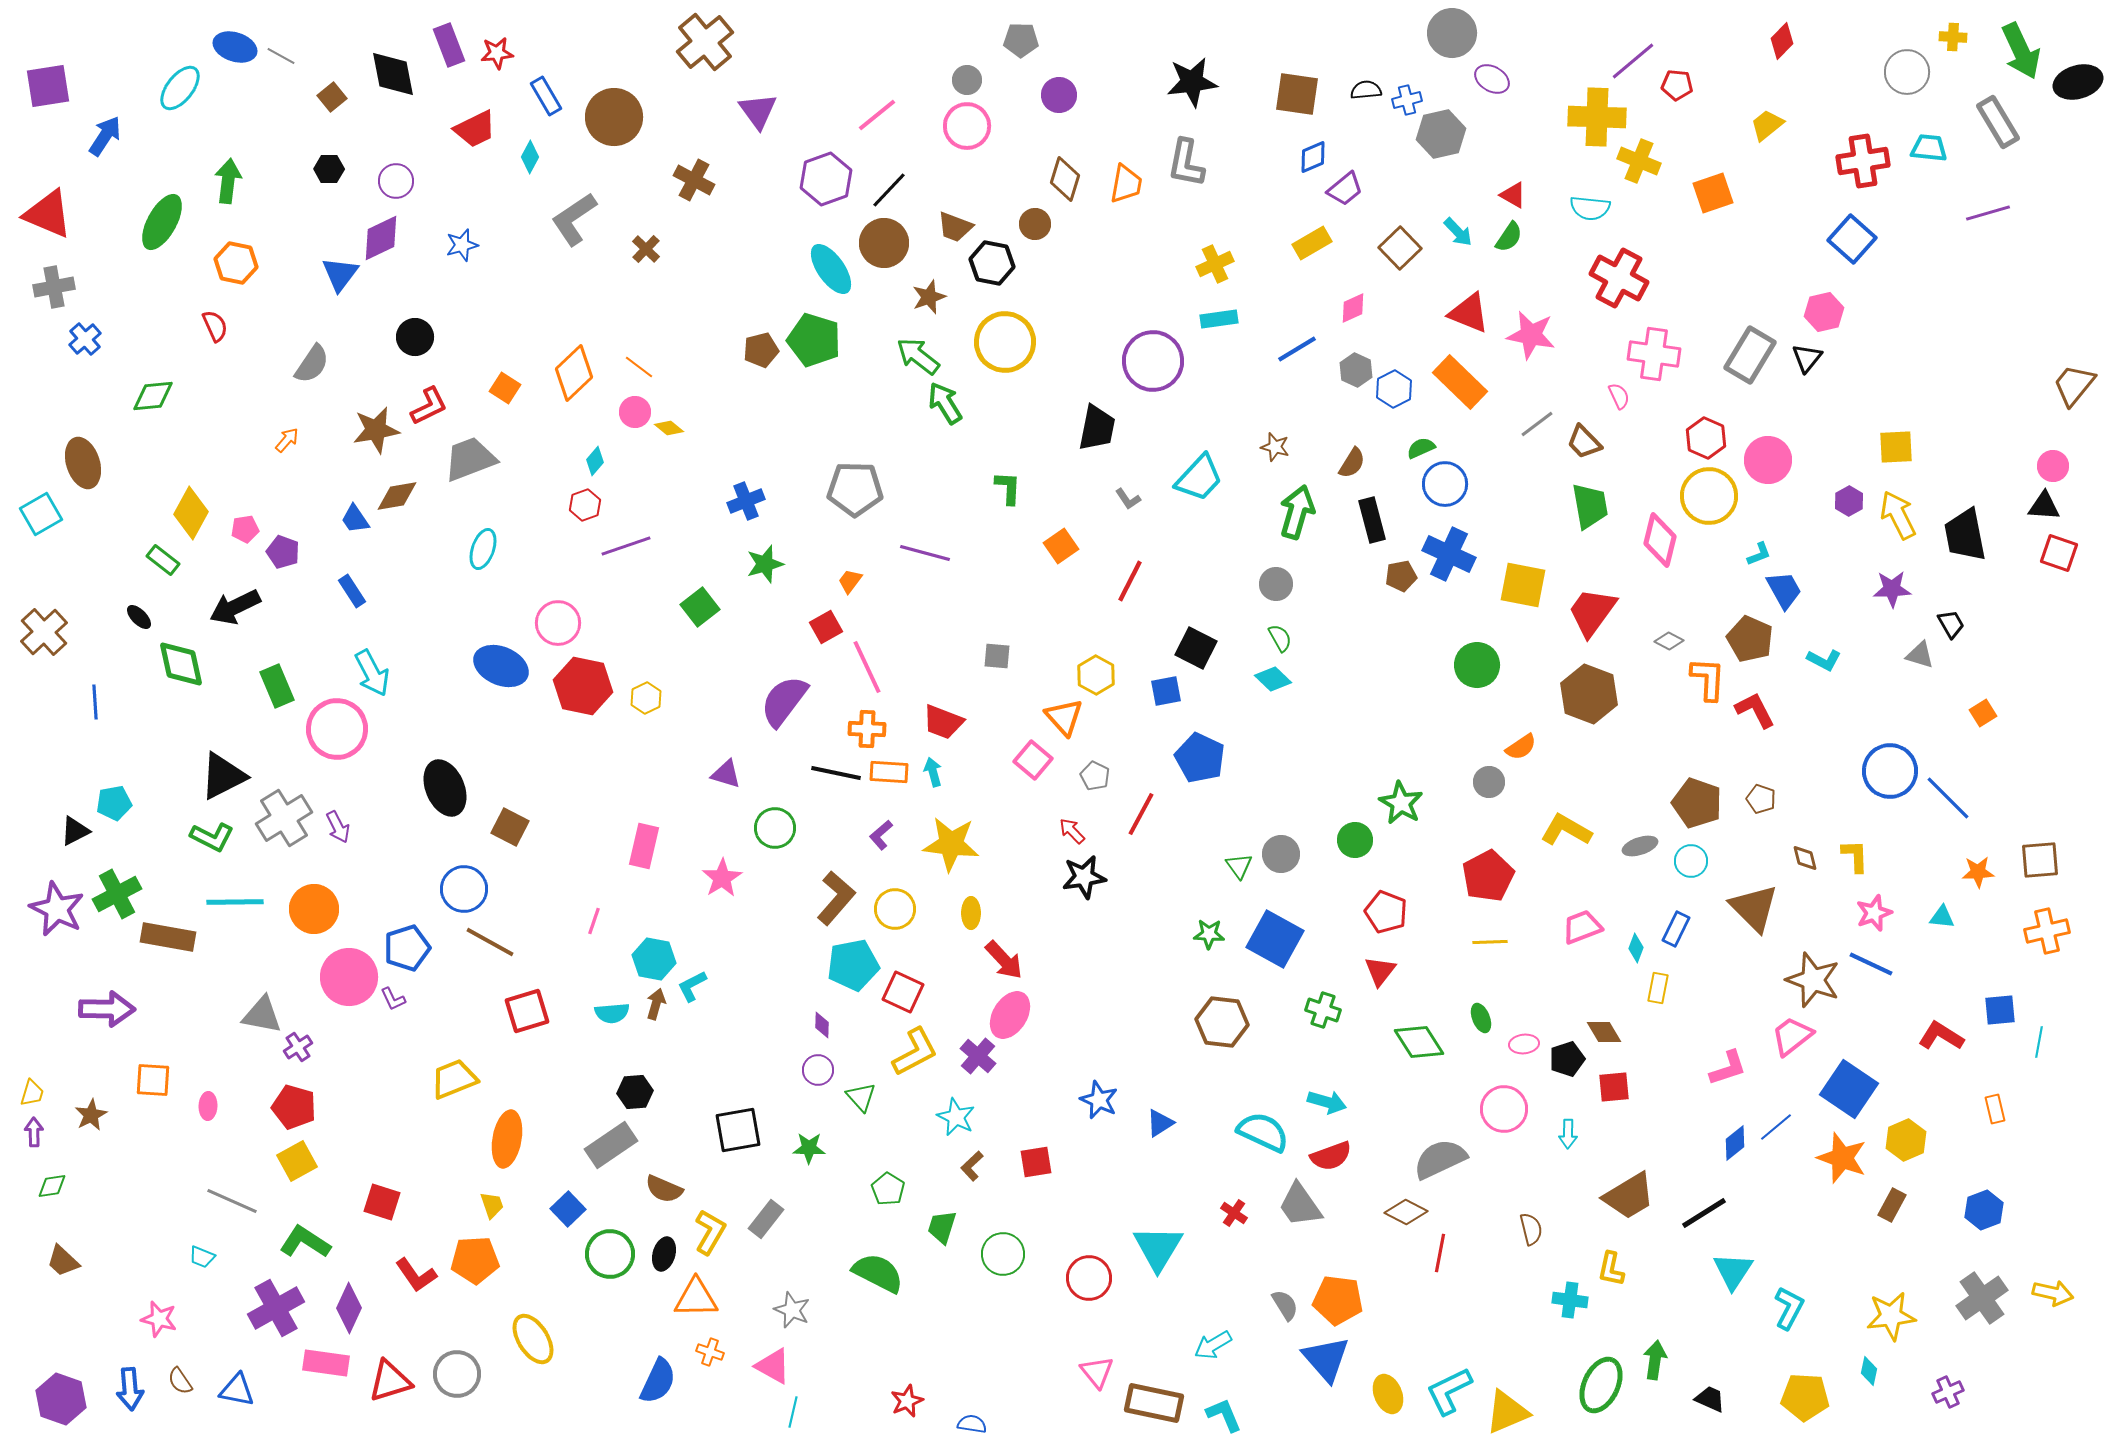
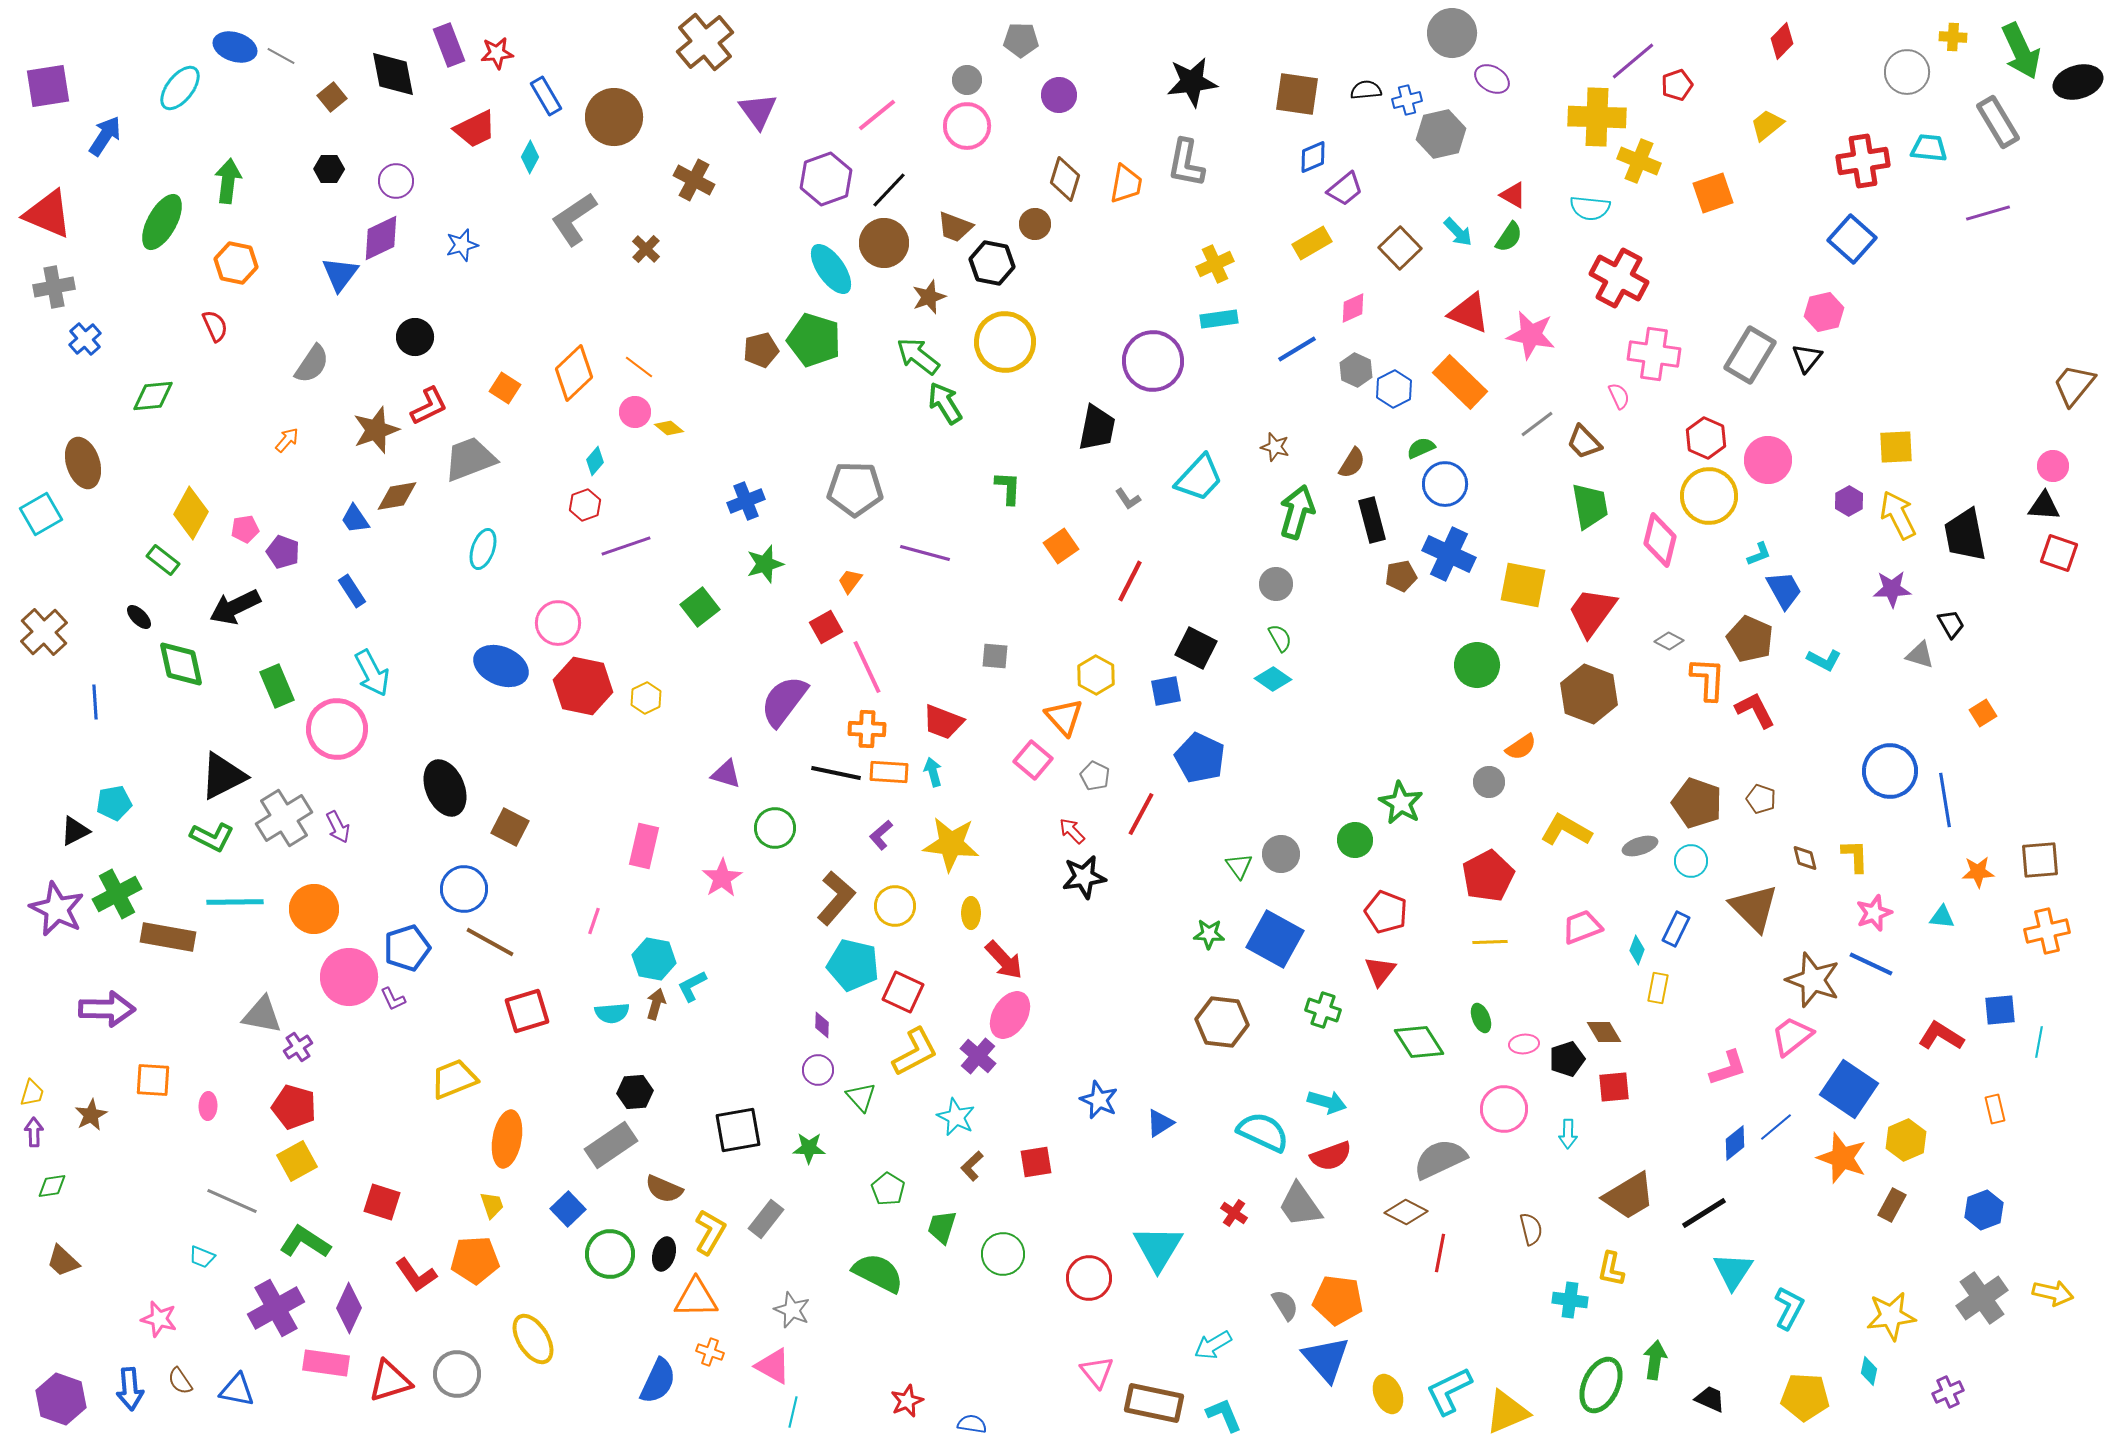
red pentagon at (1677, 85): rotated 24 degrees counterclockwise
brown star at (376, 430): rotated 9 degrees counterclockwise
gray square at (997, 656): moved 2 px left
cyan diamond at (1273, 679): rotated 9 degrees counterclockwise
blue line at (1948, 798): moved 3 px left, 2 px down; rotated 36 degrees clockwise
yellow circle at (895, 909): moved 3 px up
cyan diamond at (1636, 948): moved 1 px right, 2 px down
cyan pentagon at (853, 965): rotated 24 degrees clockwise
